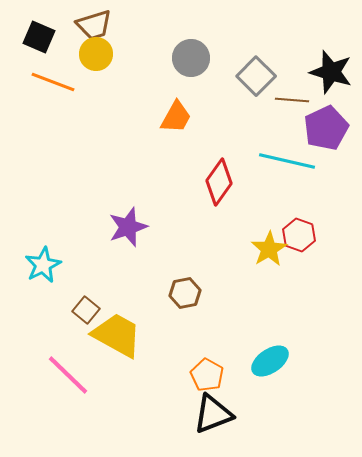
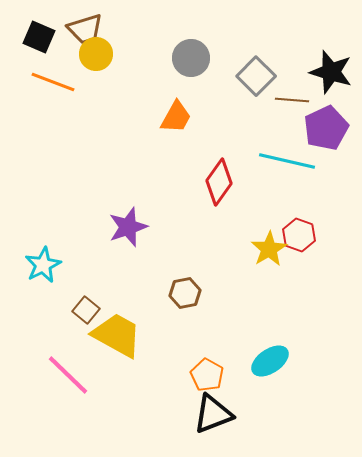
brown trapezoid: moved 9 px left, 4 px down
